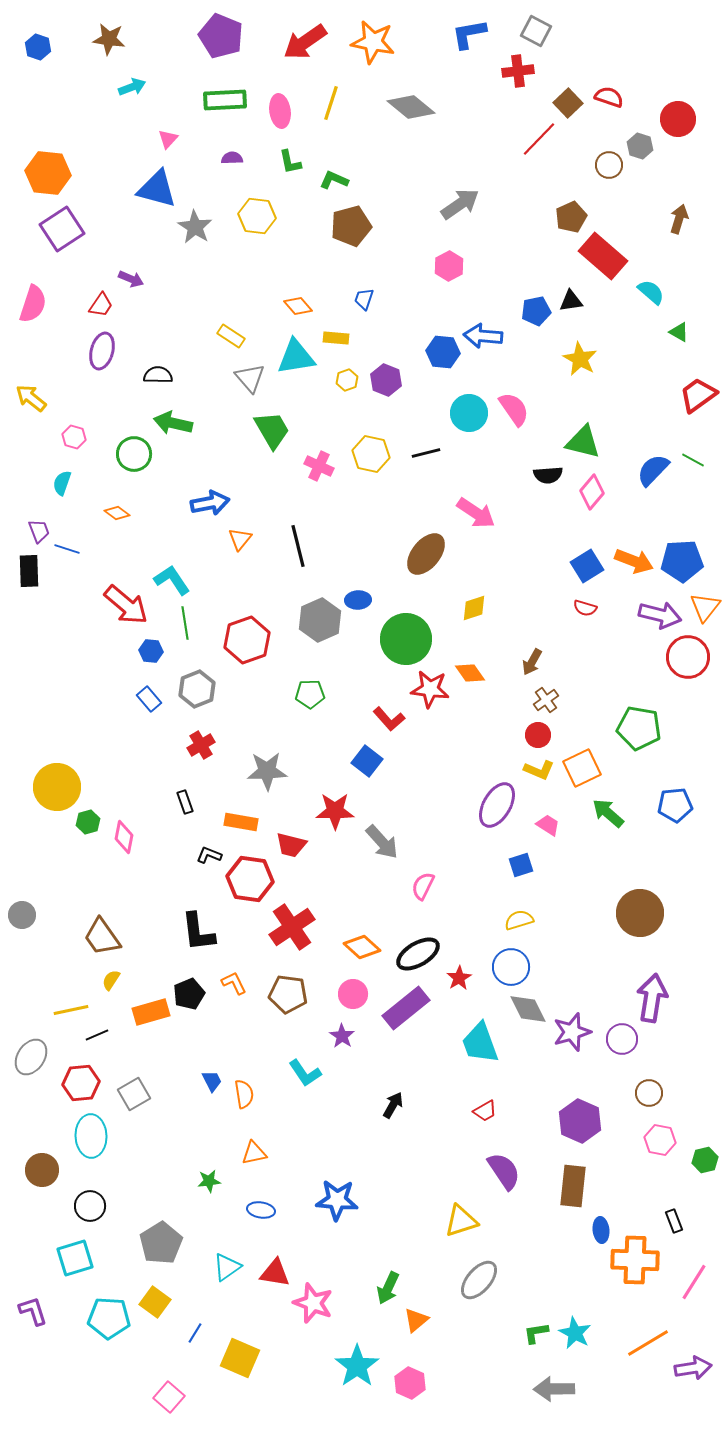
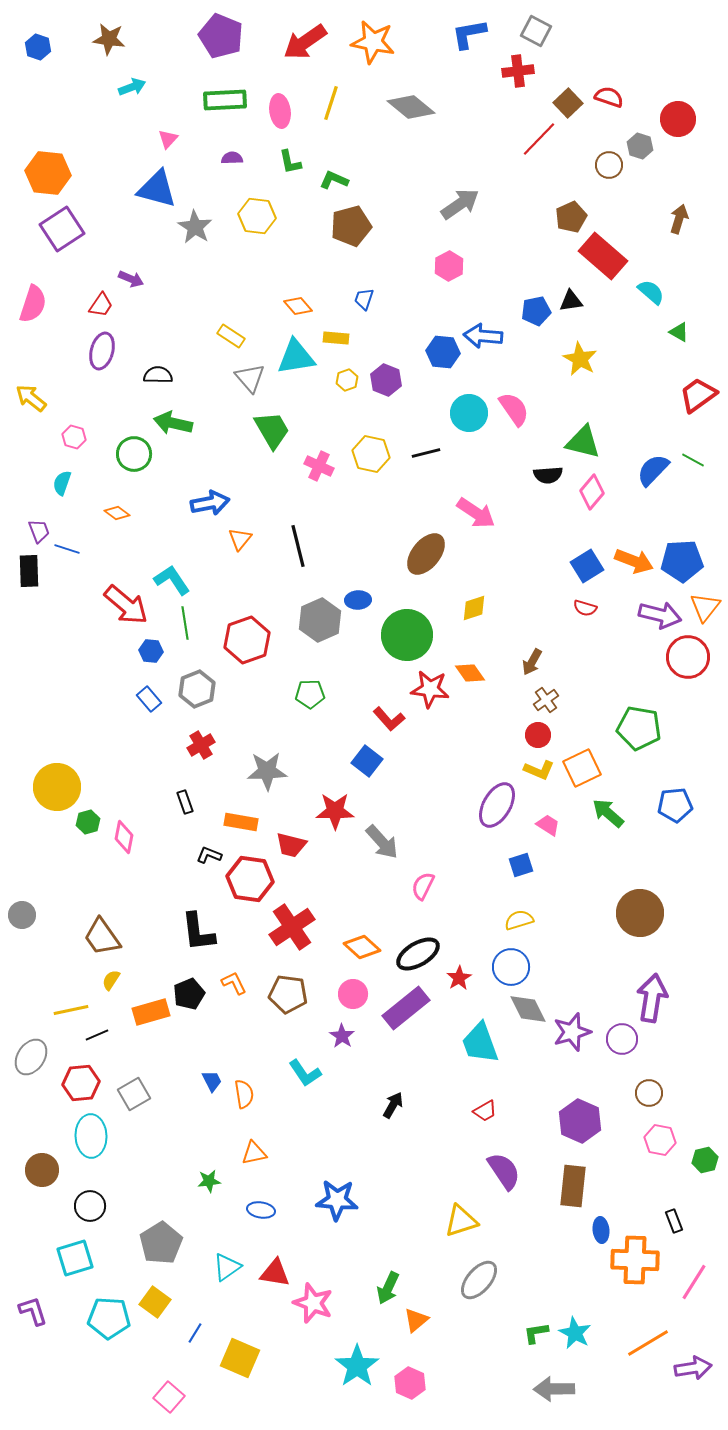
green circle at (406, 639): moved 1 px right, 4 px up
